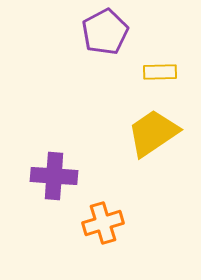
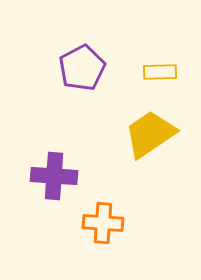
purple pentagon: moved 23 px left, 36 px down
yellow trapezoid: moved 3 px left, 1 px down
orange cross: rotated 21 degrees clockwise
